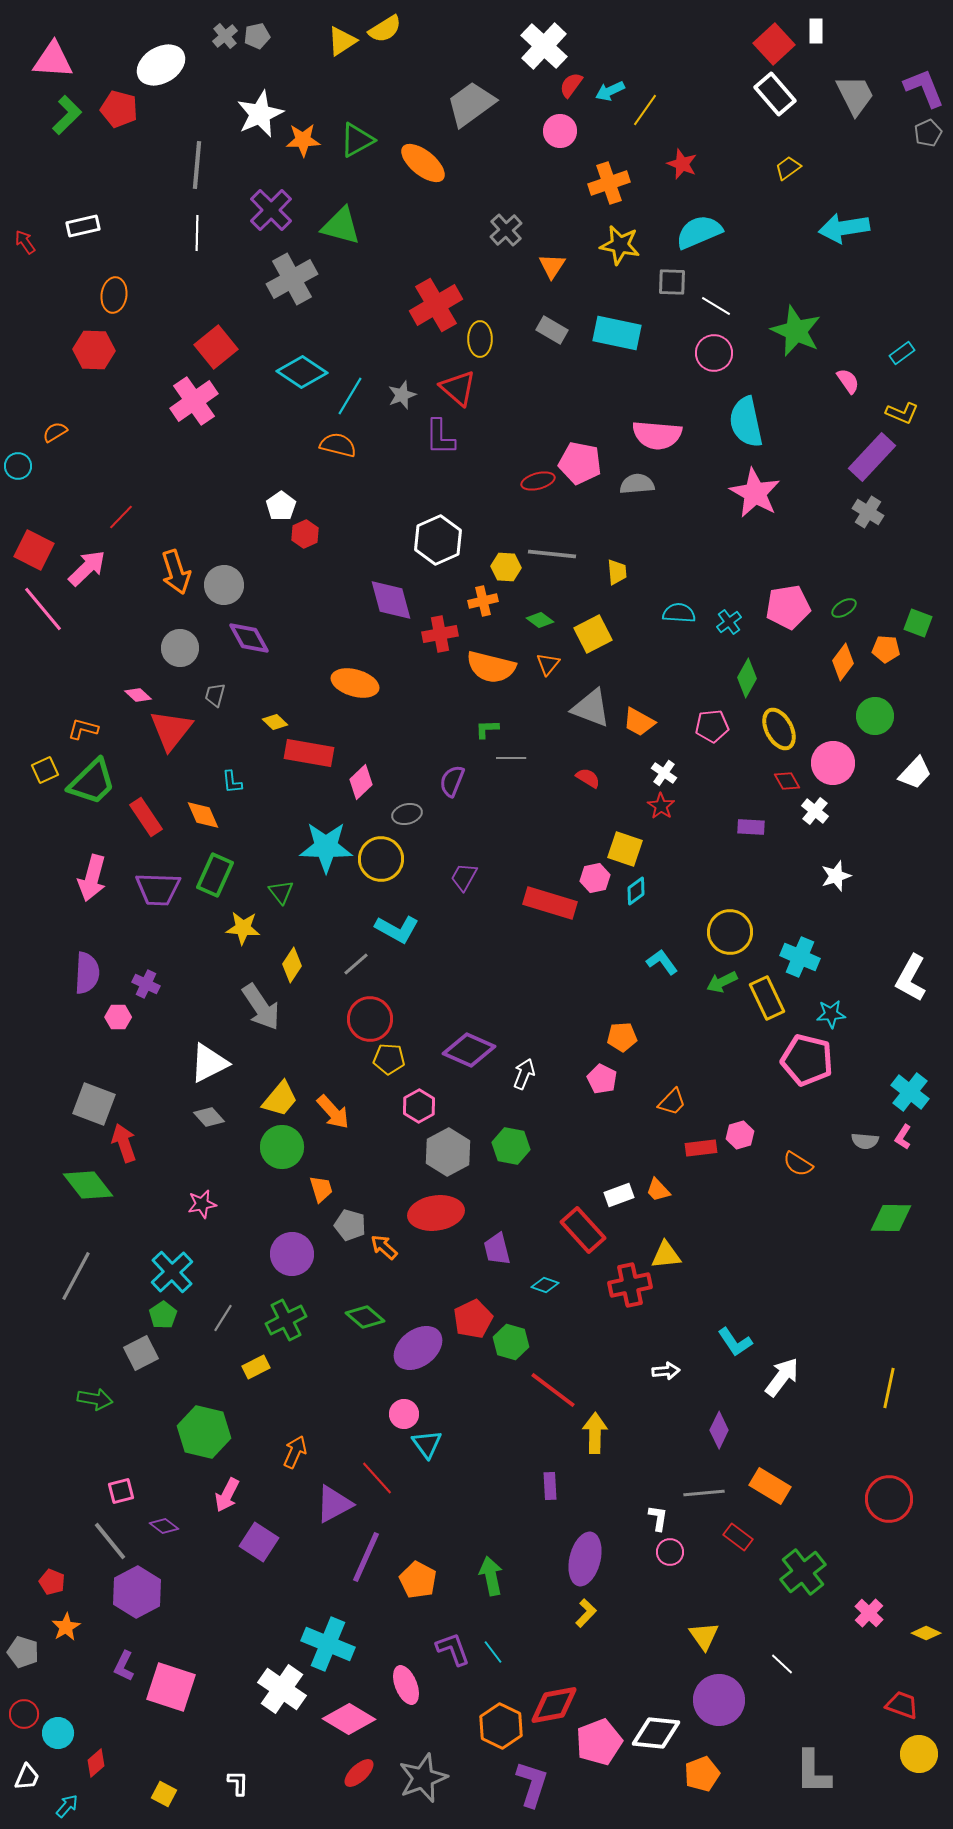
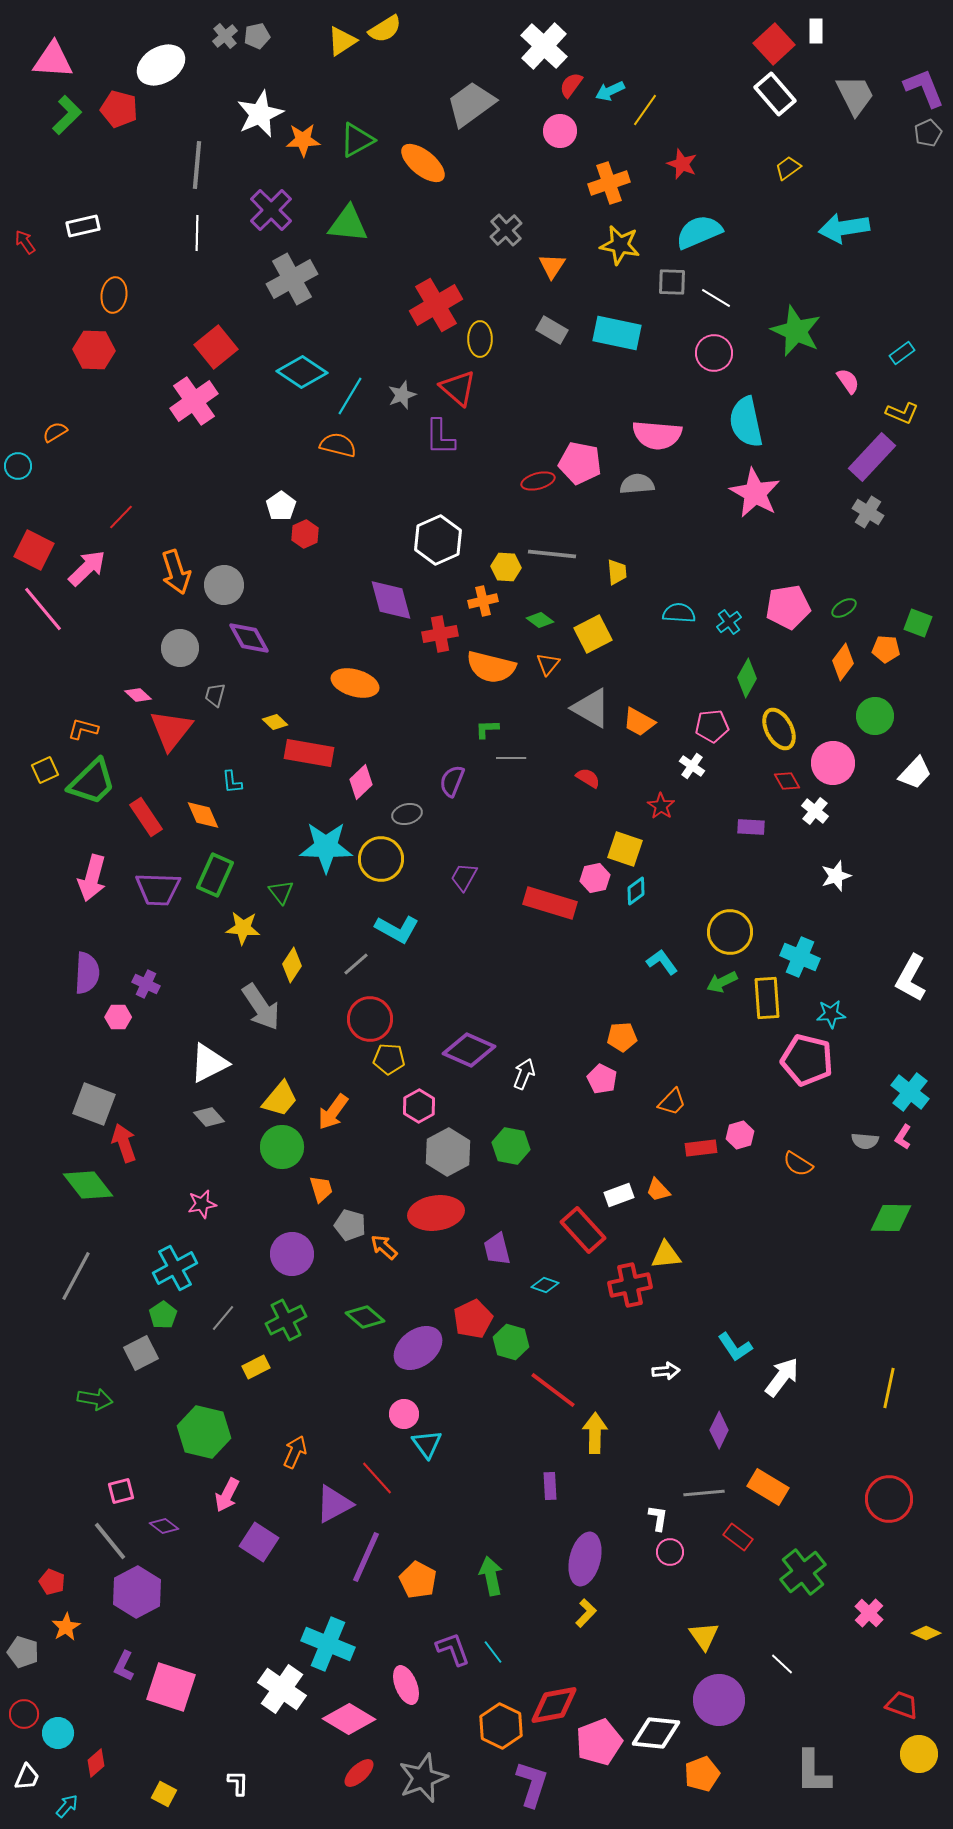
green triangle at (341, 226): moved 7 px right, 2 px up; rotated 9 degrees counterclockwise
white line at (716, 306): moved 8 px up
gray triangle at (591, 708): rotated 9 degrees clockwise
white cross at (664, 773): moved 28 px right, 7 px up
yellow rectangle at (767, 998): rotated 21 degrees clockwise
orange arrow at (333, 1112): rotated 78 degrees clockwise
cyan cross at (172, 1272): moved 3 px right, 4 px up; rotated 15 degrees clockwise
gray line at (223, 1318): rotated 8 degrees clockwise
cyan L-shape at (735, 1342): moved 5 px down
orange rectangle at (770, 1486): moved 2 px left, 1 px down
